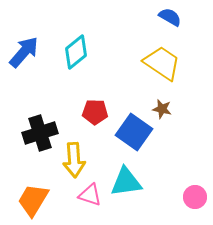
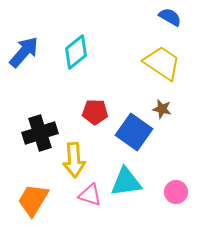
pink circle: moved 19 px left, 5 px up
